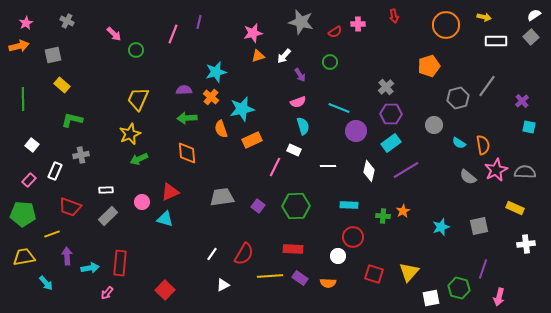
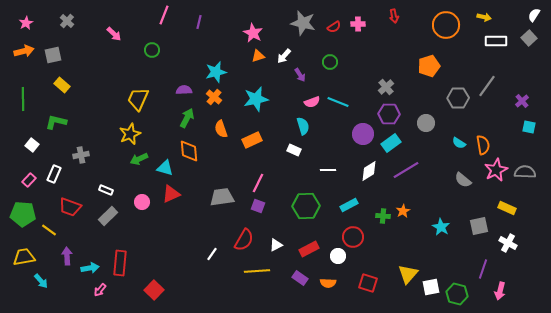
white semicircle at (534, 15): rotated 24 degrees counterclockwise
gray cross at (67, 21): rotated 16 degrees clockwise
gray star at (301, 22): moved 2 px right, 1 px down
red semicircle at (335, 32): moved 1 px left, 5 px up
pink star at (253, 33): rotated 30 degrees counterclockwise
pink line at (173, 34): moved 9 px left, 19 px up
gray square at (531, 37): moved 2 px left, 1 px down
orange arrow at (19, 46): moved 5 px right, 5 px down
green circle at (136, 50): moved 16 px right
orange cross at (211, 97): moved 3 px right
gray hexagon at (458, 98): rotated 15 degrees clockwise
pink semicircle at (298, 102): moved 14 px right
cyan line at (339, 108): moved 1 px left, 6 px up
cyan star at (242, 109): moved 14 px right, 10 px up
purple hexagon at (391, 114): moved 2 px left
green arrow at (187, 118): rotated 120 degrees clockwise
green L-shape at (72, 120): moved 16 px left, 2 px down
gray circle at (434, 125): moved 8 px left, 2 px up
purple circle at (356, 131): moved 7 px right, 3 px down
orange diamond at (187, 153): moved 2 px right, 2 px up
white line at (328, 166): moved 4 px down
pink line at (275, 167): moved 17 px left, 16 px down
white rectangle at (55, 171): moved 1 px left, 3 px down
white diamond at (369, 171): rotated 45 degrees clockwise
gray semicircle at (468, 177): moved 5 px left, 3 px down
white rectangle at (106, 190): rotated 24 degrees clockwise
red triangle at (170, 192): moved 1 px right, 2 px down
cyan rectangle at (349, 205): rotated 30 degrees counterclockwise
purple square at (258, 206): rotated 16 degrees counterclockwise
green hexagon at (296, 206): moved 10 px right
yellow rectangle at (515, 208): moved 8 px left
cyan triangle at (165, 219): moved 51 px up
cyan star at (441, 227): rotated 24 degrees counterclockwise
yellow line at (52, 234): moved 3 px left, 4 px up; rotated 56 degrees clockwise
white cross at (526, 244): moved 18 px left, 1 px up; rotated 36 degrees clockwise
red rectangle at (293, 249): moved 16 px right; rotated 30 degrees counterclockwise
red semicircle at (244, 254): moved 14 px up
yellow triangle at (409, 272): moved 1 px left, 2 px down
red square at (374, 274): moved 6 px left, 9 px down
yellow line at (270, 276): moved 13 px left, 5 px up
cyan arrow at (46, 283): moved 5 px left, 2 px up
white triangle at (223, 285): moved 53 px right, 40 px up
green hexagon at (459, 288): moved 2 px left, 6 px down
red square at (165, 290): moved 11 px left
pink arrow at (107, 293): moved 7 px left, 3 px up
pink arrow at (499, 297): moved 1 px right, 6 px up
white square at (431, 298): moved 11 px up
